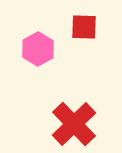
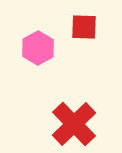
pink hexagon: moved 1 px up
